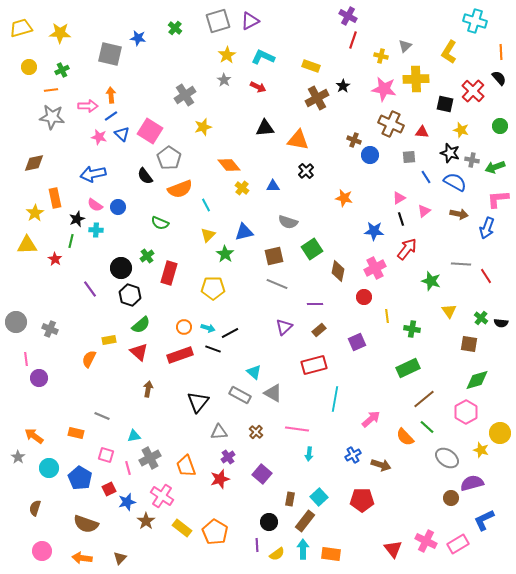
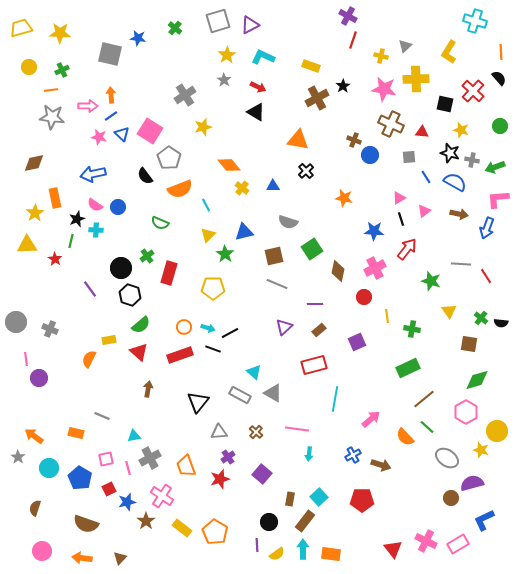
purple triangle at (250, 21): moved 4 px down
black triangle at (265, 128): moved 9 px left, 16 px up; rotated 36 degrees clockwise
yellow circle at (500, 433): moved 3 px left, 2 px up
pink square at (106, 455): moved 4 px down; rotated 28 degrees counterclockwise
